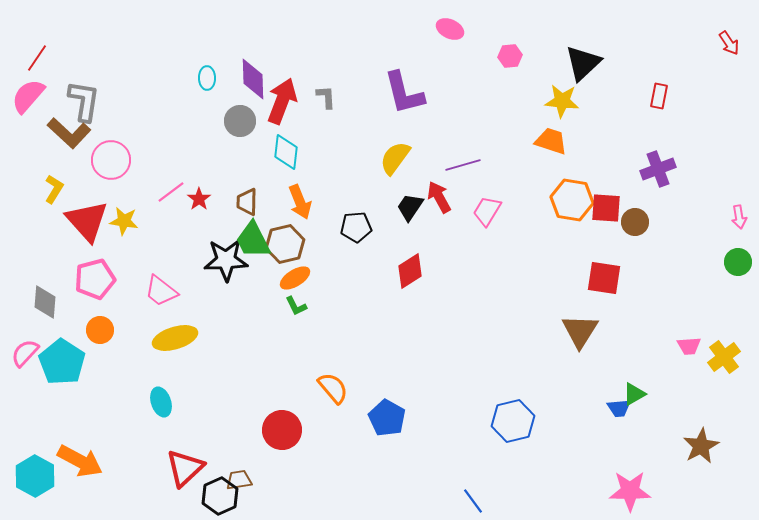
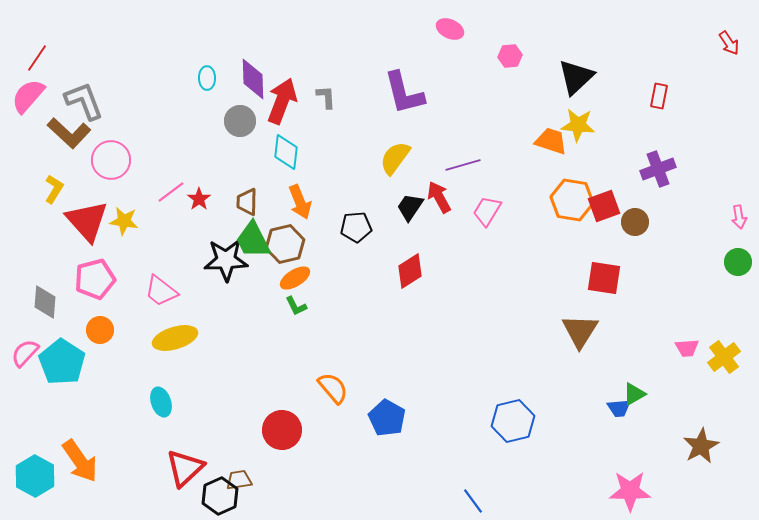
black triangle at (583, 63): moved 7 px left, 14 px down
gray L-shape at (84, 101): rotated 30 degrees counterclockwise
yellow star at (562, 101): moved 16 px right, 24 px down
red square at (606, 208): moved 2 px left, 2 px up; rotated 24 degrees counterclockwise
pink trapezoid at (689, 346): moved 2 px left, 2 px down
orange arrow at (80, 461): rotated 27 degrees clockwise
